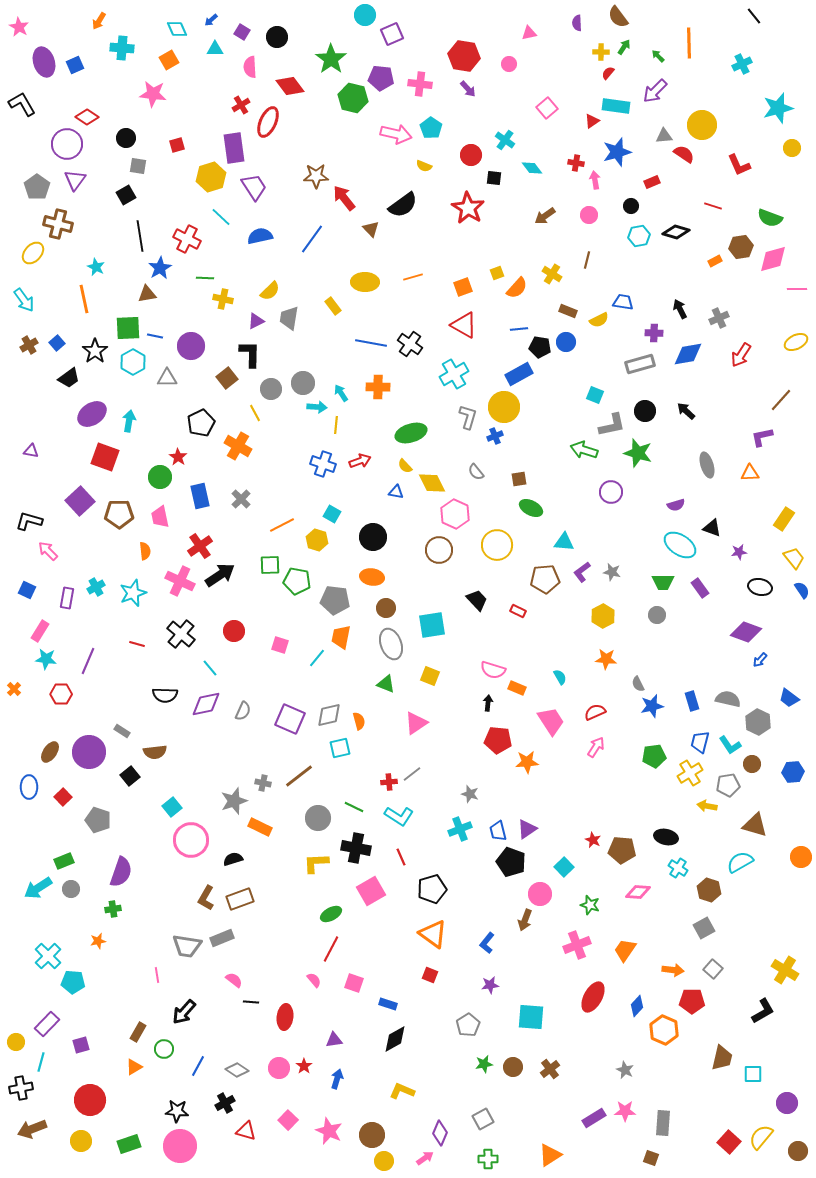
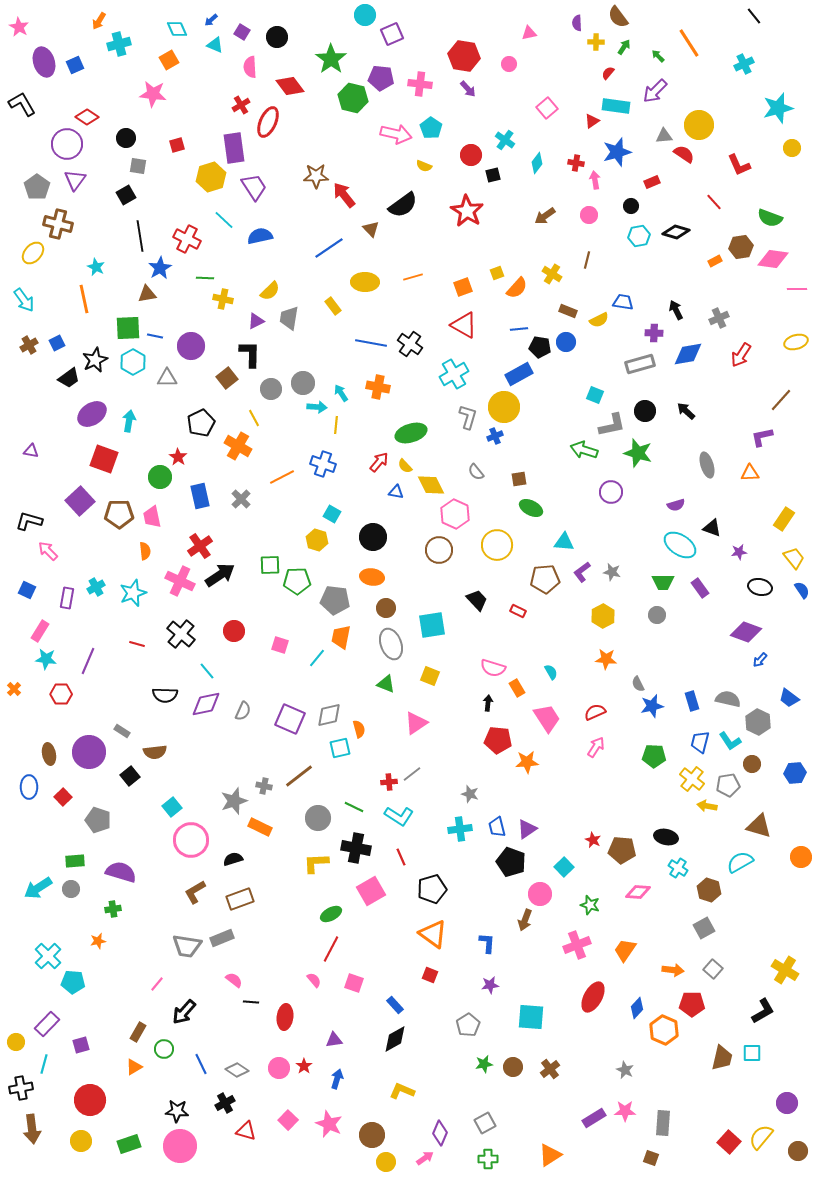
orange line at (689, 43): rotated 32 degrees counterclockwise
cyan cross at (122, 48): moved 3 px left, 4 px up; rotated 20 degrees counterclockwise
cyan triangle at (215, 49): moved 4 px up; rotated 24 degrees clockwise
yellow cross at (601, 52): moved 5 px left, 10 px up
cyan cross at (742, 64): moved 2 px right
yellow circle at (702, 125): moved 3 px left
cyan diamond at (532, 168): moved 5 px right, 5 px up; rotated 75 degrees clockwise
black square at (494, 178): moved 1 px left, 3 px up; rotated 21 degrees counterclockwise
red arrow at (344, 198): moved 3 px up
red line at (713, 206): moved 1 px right, 4 px up; rotated 30 degrees clockwise
red star at (468, 208): moved 1 px left, 3 px down
cyan line at (221, 217): moved 3 px right, 3 px down
blue line at (312, 239): moved 17 px right, 9 px down; rotated 20 degrees clockwise
pink diamond at (773, 259): rotated 24 degrees clockwise
black arrow at (680, 309): moved 4 px left, 1 px down
yellow ellipse at (796, 342): rotated 10 degrees clockwise
blue square at (57, 343): rotated 14 degrees clockwise
black star at (95, 351): moved 9 px down; rotated 10 degrees clockwise
orange cross at (378, 387): rotated 10 degrees clockwise
yellow line at (255, 413): moved 1 px left, 5 px down
red square at (105, 457): moved 1 px left, 2 px down
red arrow at (360, 461): moved 19 px right, 1 px down; rotated 30 degrees counterclockwise
yellow diamond at (432, 483): moved 1 px left, 2 px down
pink trapezoid at (160, 517): moved 8 px left
orange line at (282, 525): moved 48 px up
green pentagon at (297, 581): rotated 12 degrees counterclockwise
cyan line at (210, 668): moved 3 px left, 3 px down
pink semicircle at (493, 670): moved 2 px up
cyan semicircle at (560, 677): moved 9 px left, 5 px up
orange rectangle at (517, 688): rotated 36 degrees clockwise
orange semicircle at (359, 721): moved 8 px down
pink trapezoid at (551, 721): moved 4 px left, 3 px up
cyan L-shape at (730, 745): moved 4 px up
brown ellipse at (50, 752): moved 1 px left, 2 px down; rotated 45 degrees counterclockwise
green pentagon at (654, 756): rotated 10 degrees clockwise
blue hexagon at (793, 772): moved 2 px right, 1 px down
yellow cross at (690, 773): moved 2 px right, 6 px down; rotated 20 degrees counterclockwise
gray cross at (263, 783): moved 1 px right, 3 px down
brown triangle at (755, 825): moved 4 px right, 1 px down
cyan cross at (460, 829): rotated 15 degrees clockwise
blue trapezoid at (498, 831): moved 1 px left, 4 px up
green rectangle at (64, 861): moved 11 px right; rotated 18 degrees clockwise
purple semicircle at (121, 872): rotated 92 degrees counterclockwise
brown L-shape at (206, 898): moved 11 px left, 6 px up; rotated 30 degrees clockwise
blue L-shape at (487, 943): rotated 145 degrees clockwise
pink line at (157, 975): moved 9 px down; rotated 49 degrees clockwise
red pentagon at (692, 1001): moved 3 px down
blue rectangle at (388, 1004): moved 7 px right, 1 px down; rotated 30 degrees clockwise
blue diamond at (637, 1006): moved 2 px down
cyan line at (41, 1062): moved 3 px right, 2 px down
blue line at (198, 1066): moved 3 px right, 2 px up; rotated 55 degrees counterclockwise
cyan square at (753, 1074): moved 1 px left, 21 px up
gray square at (483, 1119): moved 2 px right, 4 px down
brown arrow at (32, 1129): rotated 76 degrees counterclockwise
pink star at (329, 1131): moved 7 px up
yellow circle at (384, 1161): moved 2 px right, 1 px down
